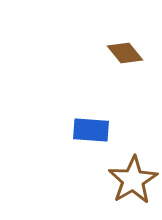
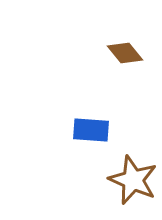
brown star: rotated 18 degrees counterclockwise
